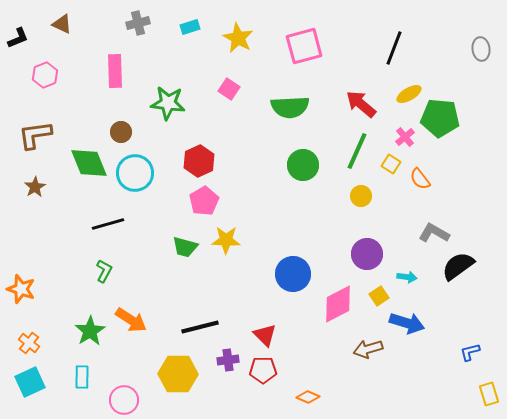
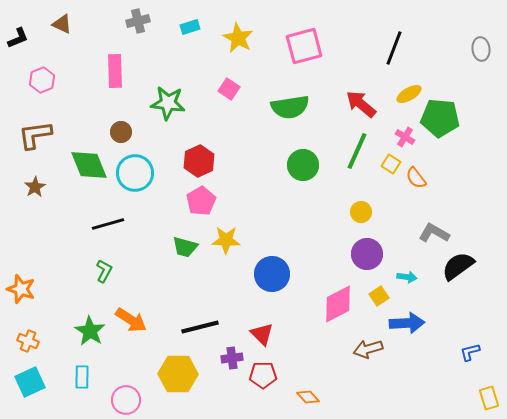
gray cross at (138, 23): moved 2 px up
pink hexagon at (45, 75): moved 3 px left, 5 px down
green semicircle at (290, 107): rotated 6 degrees counterclockwise
pink cross at (405, 137): rotated 18 degrees counterclockwise
green diamond at (89, 163): moved 2 px down
orange semicircle at (420, 179): moved 4 px left, 1 px up
yellow circle at (361, 196): moved 16 px down
pink pentagon at (204, 201): moved 3 px left
blue circle at (293, 274): moved 21 px left
blue arrow at (407, 323): rotated 20 degrees counterclockwise
green star at (90, 331): rotated 8 degrees counterclockwise
red triangle at (265, 335): moved 3 px left, 1 px up
orange cross at (29, 343): moved 1 px left, 2 px up; rotated 15 degrees counterclockwise
purple cross at (228, 360): moved 4 px right, 2 px up
red pentagon at (263, 370): moved 5 px down
yellow rectangle at (489, 394): moved 4 px down
orange diamond at (308, 397): rotated 25 degrees clockwise
pink circle at (124, 400): moved 2 px right
